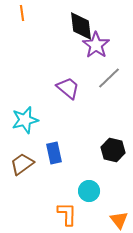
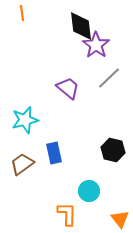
orange triangle: moved 1 px right, 1 px up
